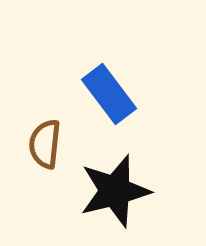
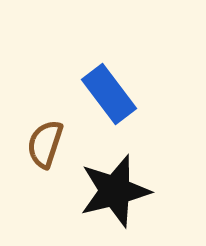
brown semicircle: rotated 12 degrees clockwise
